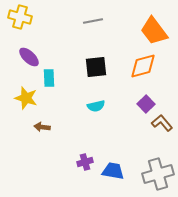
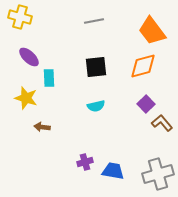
gray line: moved 1 px right
orange trapezoid: moved 2 px left
